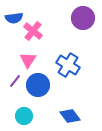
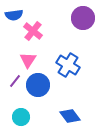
blue semicircle: moved 3 px up
cyan circle: moved 3 px left, 1 px down
